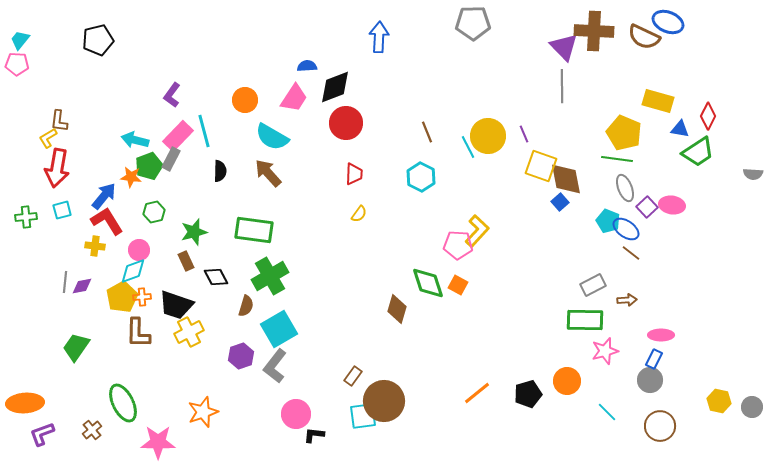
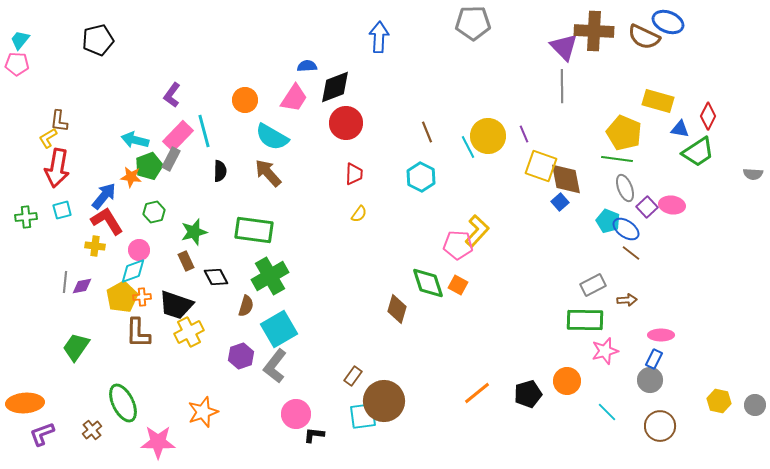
gray circle at (752, 407): moved 3 px right, 2 px up
